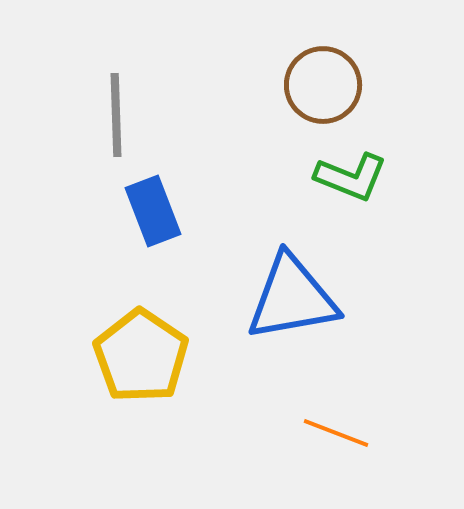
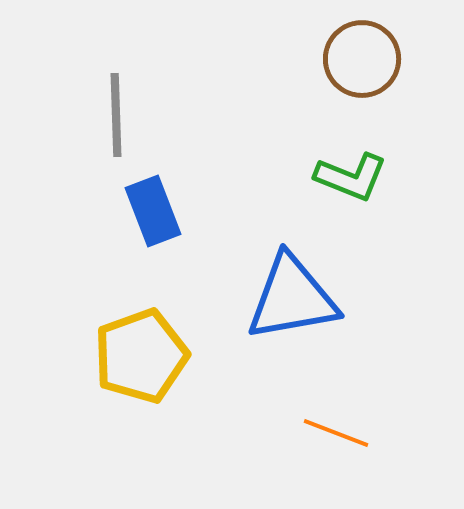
brown circle: moved 39 px right, 26 px up
yellow pentagon: rotated 18 degrees clockwise
